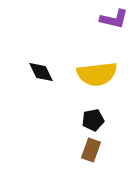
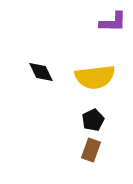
purple L-shape: moved 1 px left, 3 px down; rotated 12 degrees counterclockwise
yellow semicircle: moved 2 px left, 3 px down
black pentagon: rotated 15 degrees counterclockwise
